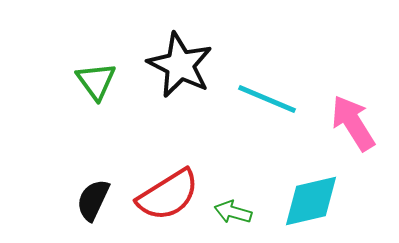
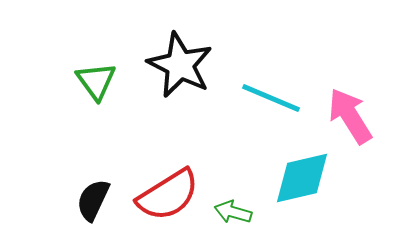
cyan line: moved 4 px right, 1 px up
pink arrow: moved 3 px left, 7 px up
cyan diamond: moved 9 px left, 23 px up
